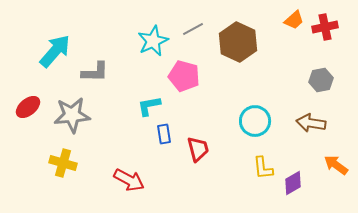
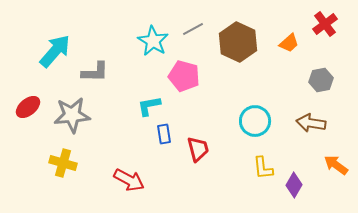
orange trapezoid: moved 5 px left, 23 px down
red cross: moved 3 px up; rotated 25 degrees counterclockwise
cyan star: rotated 16 degrees counterclockwise
purple diamond: moved 1 px right, 2 px down; rotated 30 degrees counterclockwise
